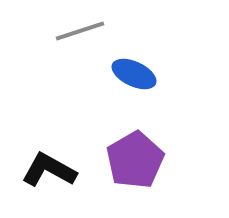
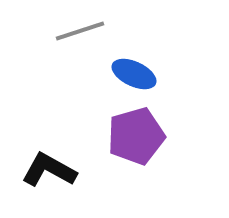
purple pentagon: moved 1 px right, 24 px up; rotated 14 degrees clockwise
